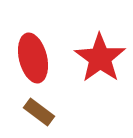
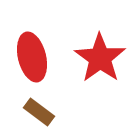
red ellipse: moved 1 px left, 1 px up
